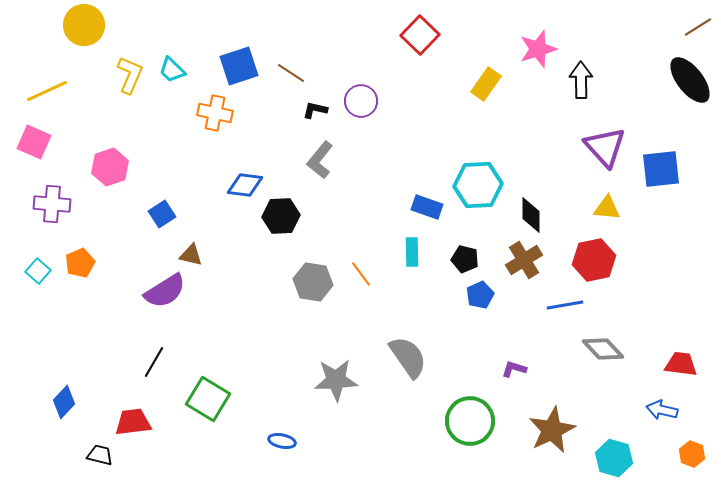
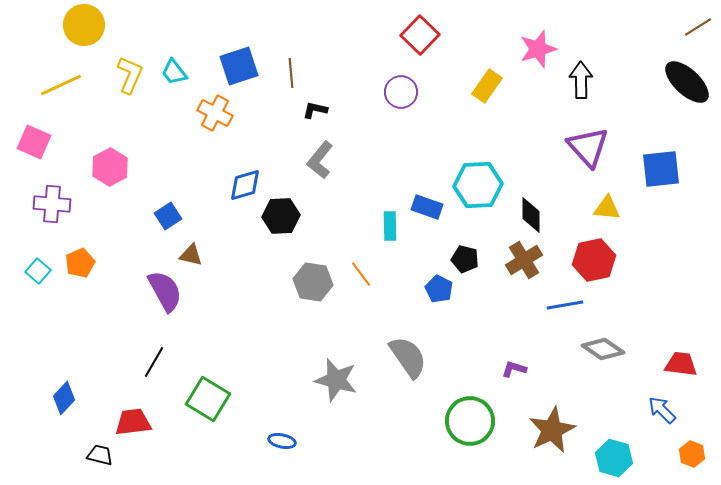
cyan trapezoid at (172, 70): moved 2 px right, 2 px down; rotated 8 degrees clockwise
brown line at (291, 73): rotated 52 degrees clockwise
black ellipse at (690, 80): moved 3 px left, 2 px down; rotated 9 degrees counterclockwise
yellow rectangle at (486, 84): moved 1 px right, 2 px down
yellow line at (47, 91): moved 14 px right, 6 px up
purple circle at (361, 101): moved 40 px right, 9 px up
orange cross at (215, 113): rotated 16 degrees clockwise
purple triangle at (605, 147): moved 17 px left
pink hexagon at (110, 167): rotated 9 degrees counterclockwise
blue diamond at (245, 185): rotated 24 degrees counterclockwise
blue square at (162, 214): moved 6 px right, 2 px down
cyan rectangle at (412, 252): moved 22 px left, 26 px up
purple semicircle at (165, 291): rotated 87 degrees counterclockwise
blue pentagon at (480, 295): moved 41 px left, 6 px up; rotated 20 degrees counterclockwise
gray diamond at (603, 349): rotated 12 degrees counterclockwise
gray star at (336, 380): rotated 18 degrees clockwise
blue diamond at (64, 402): moved 4 px up
blue arrow at (662, 410): rotated 32 degrees clockwise
